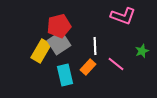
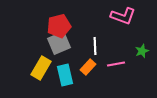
gray square: rotated 10 degrees clockwise
yellow rectangle: moved 17 px down
pink line: rotated 48 degrees counterclockwise
